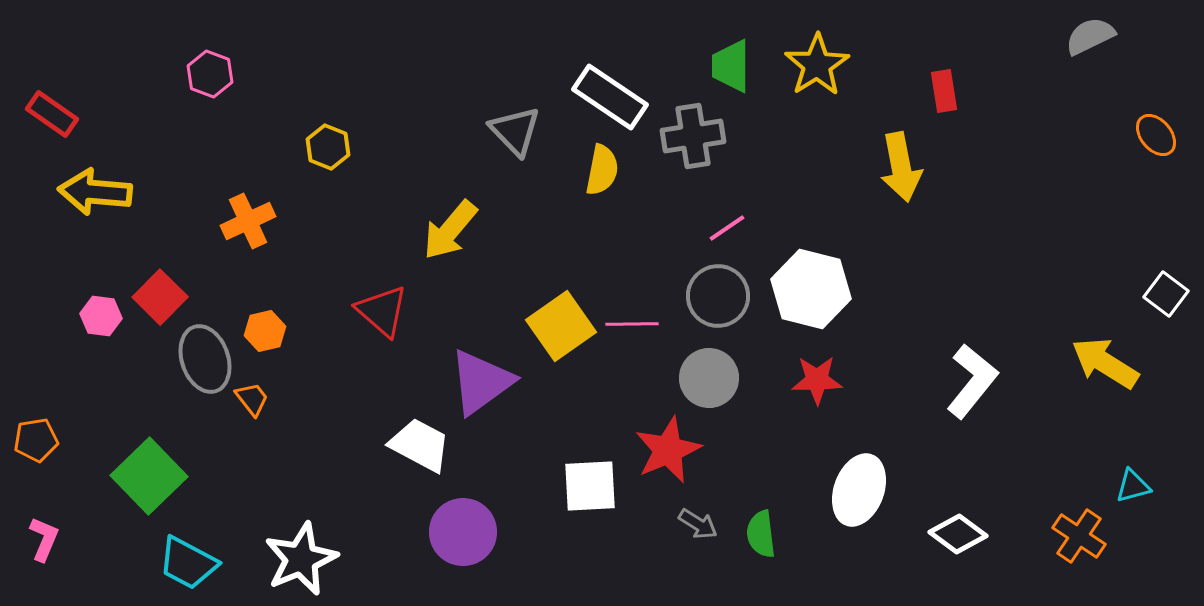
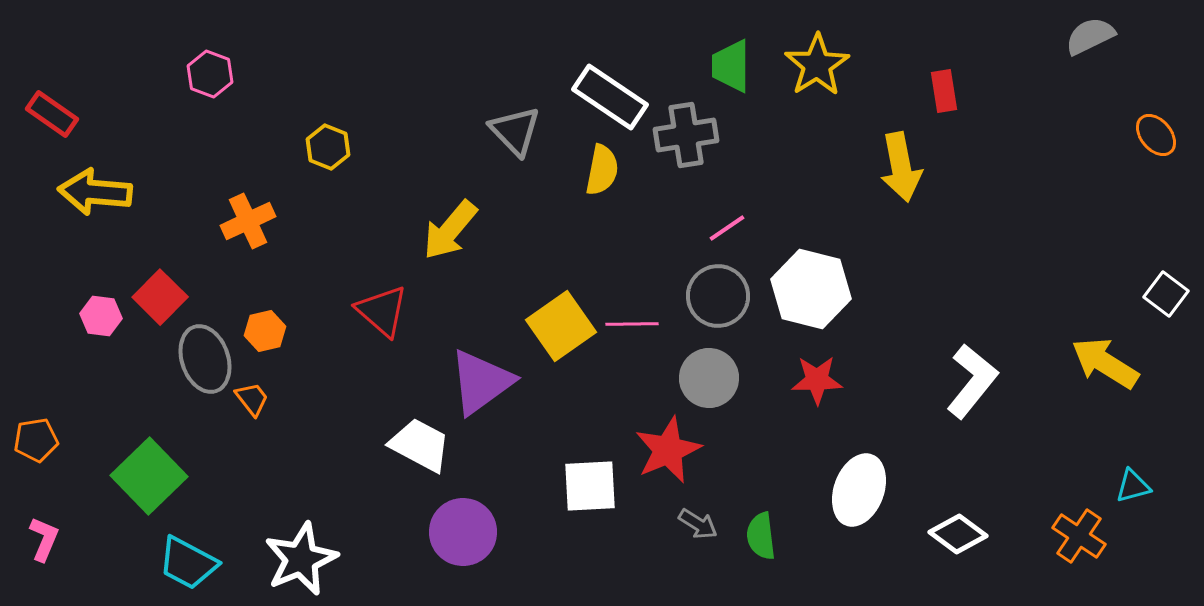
gray cross at (693, 136): moved 7 px left, 1 px up
green semicircle at (761, 534): moved 2 px down
